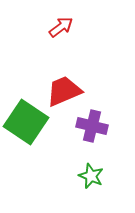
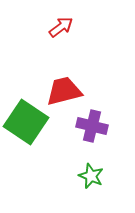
red trapezoid: rotated 9 degrees clockwise
